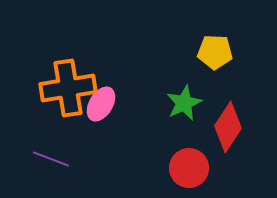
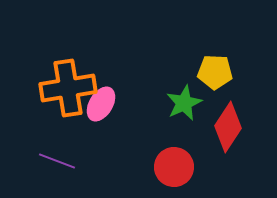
yellow pentagon: moved 20 px down
purple line: moved 6 px right, 2 px down
red circle: moved 15 px left, 1 px up
